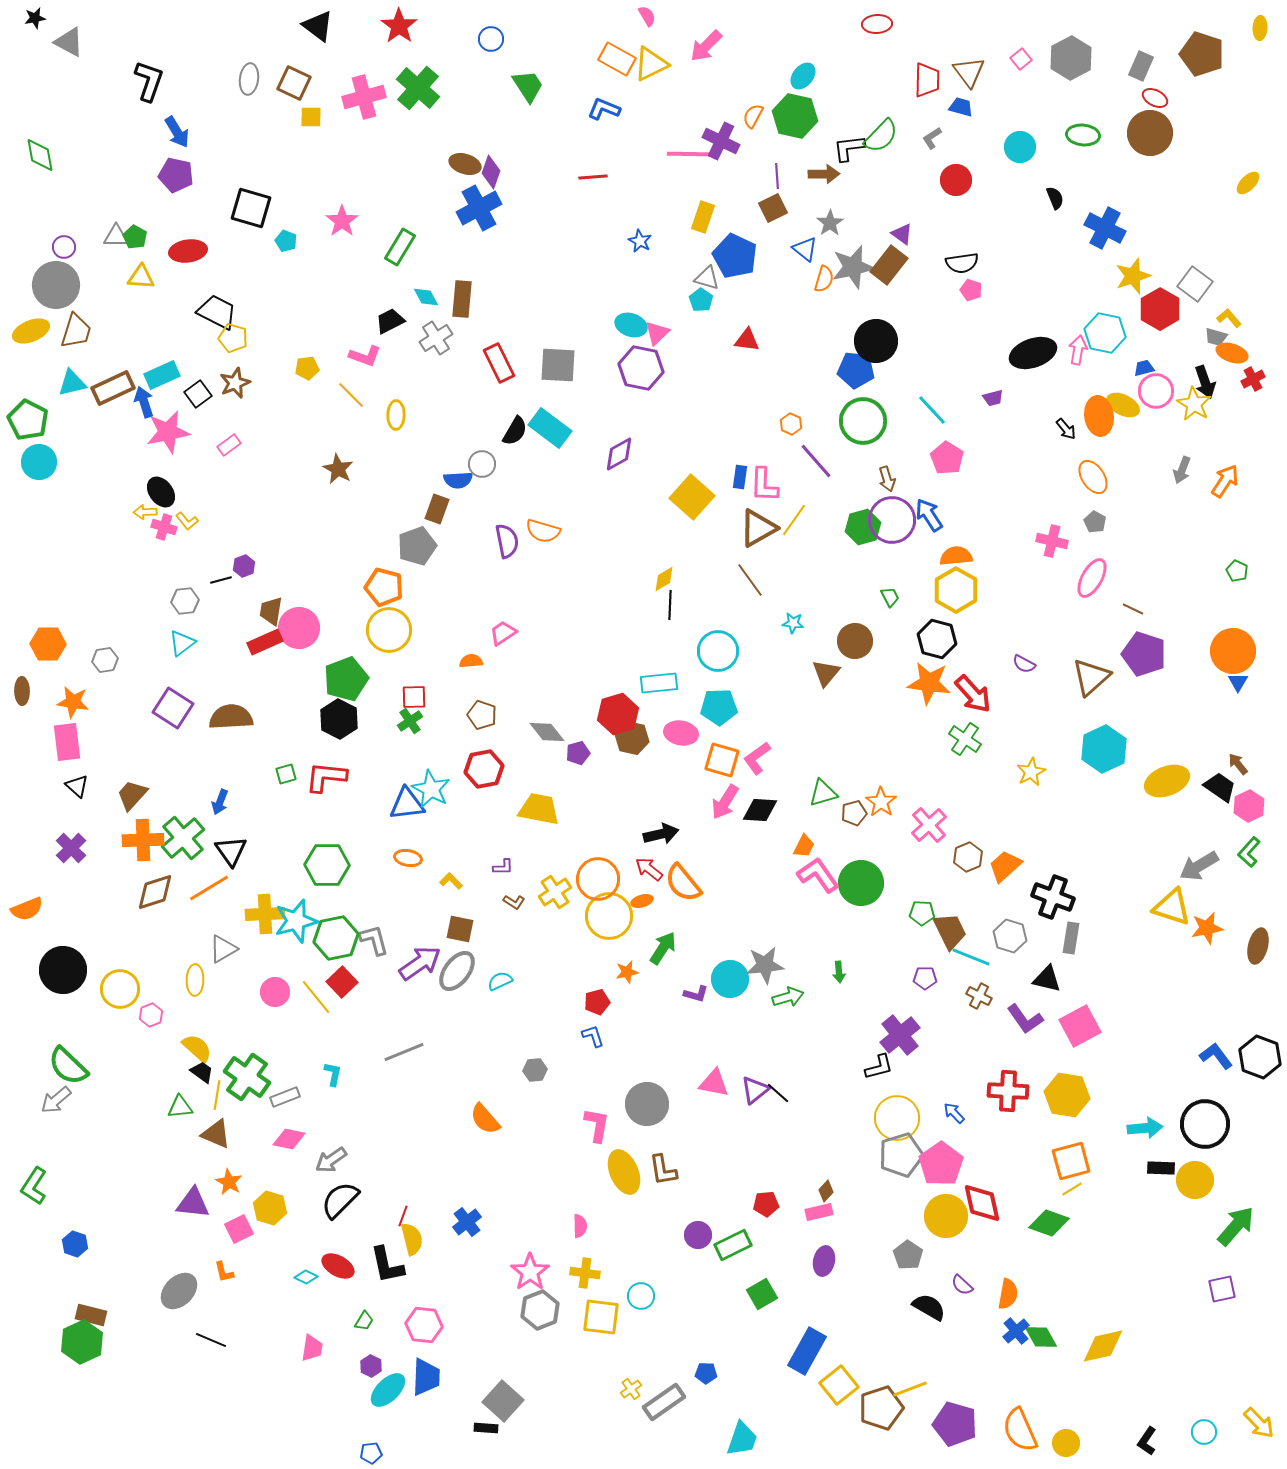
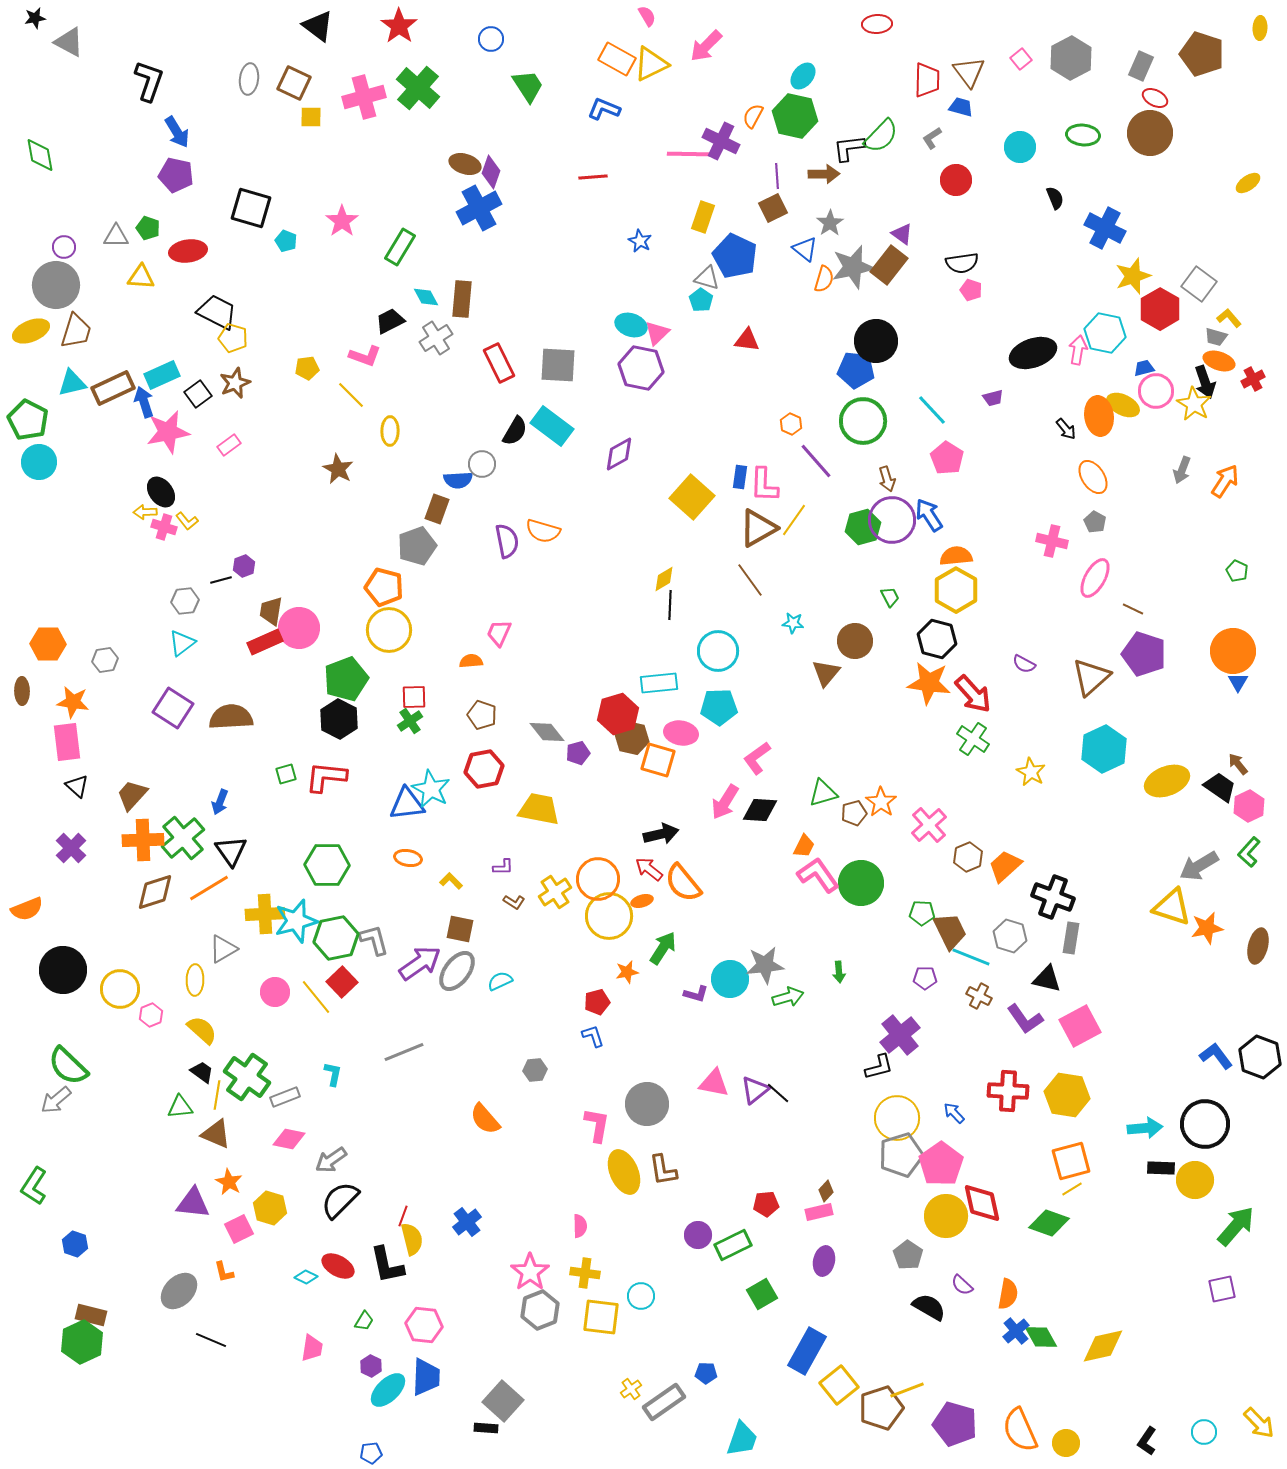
yellow ellipse at (1248, 183): rotated 10 degrees clockwise
green pentagon at (135, 237): moved 13 px right, 9 px up; rotated 10 degrees counterclockwise
gray square at (1195, 284): moved 4 px right
orange ellipse at (1232, 353): moved 13 px left, 8 px down
yellow ellipse at (396, 415): moved 6 px left, 16 px down
cyan rectangle at (550, 428): moved 2 px right, 2 px up
pink ellipse at (1092, 578): moved 3 px right
pink trapezoid at (503, 633): moved 4 px left; rotated 32 degrees counterclockwise
green cross at (965, 739): moved 8 px right
orange square at (722, 760): moved 64 px left
yellow star at (1031, 772): rotated 16 degrees counterclockwise
yellow semicircle at (197, 1048): moved 5 px right, 18 px up
yellow line at (910, 1389): moved 3 px left, 1 px down
